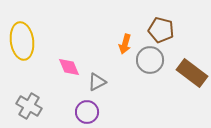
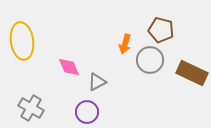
brown rectangle: rotated 12 degrees counterclockwise
gray cross: moved 2 px right, 2 px down
